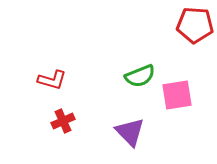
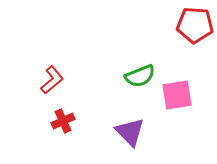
red L-shape: rotated 56 degrees counterclockwise
